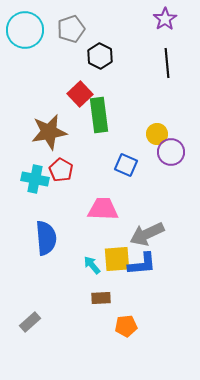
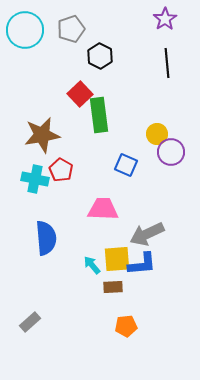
brown star: moved 7 px left, 3 px down
brown rectangle: moved 12 px right, 11 px up
